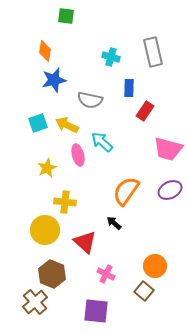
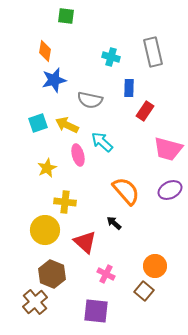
orange semicircle: rotated 104 degrees clockwise
